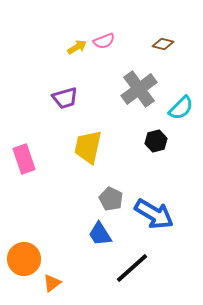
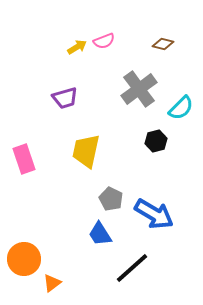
yellow trapezoid: moved 2 px left, 4 px down
